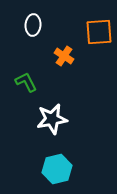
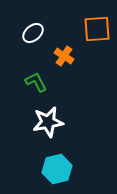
white ellipse: moved 8 px down; rotated 45 degrees clockwise
orange square: moved 2 px left, 3 px up
green L-shape: moved 10 px right
white star: moved 4 px left, 3 px down
